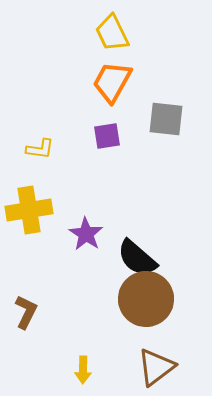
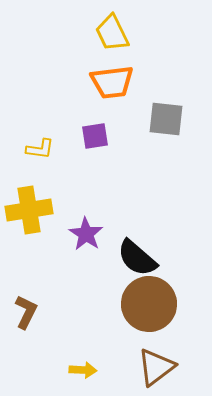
orange trapezoid: rotated 126 degrees counterclockwise
purple square: moved 12 px left
brown circle: moved 3 px right, 5 px down
yellow arrow: rotated 88 degrees counterclockwise
